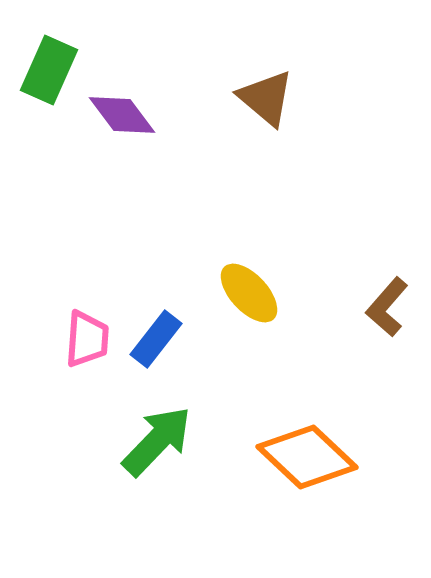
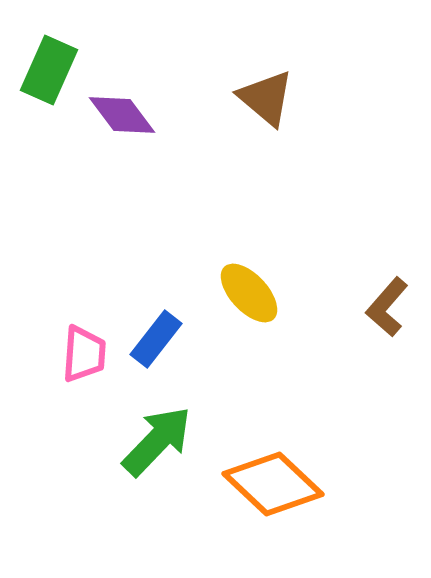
pink trapezoid: moved 3 px left, 15 px down
orange diamond: moved 34 px left, 27 px down
